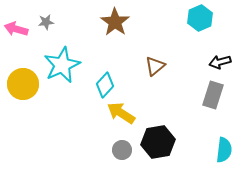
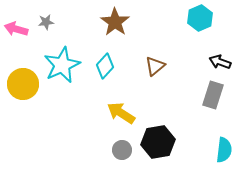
black arrow: rotated 35 degrees clockwise
cyan diamond: moved 19 px up
